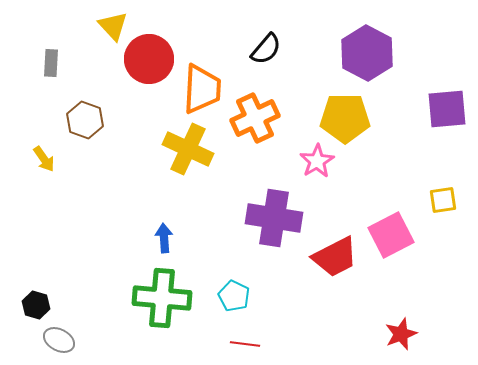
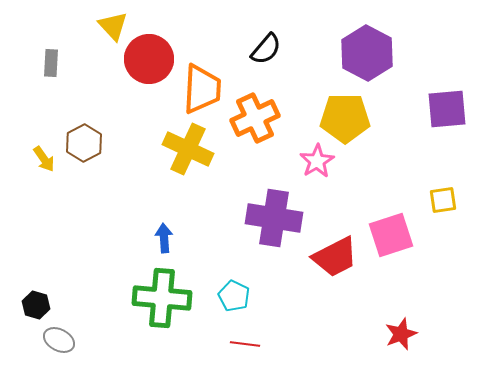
brown hexagon: moved 1 px left, 23 px down; rotated 12 degrees clockwise
pink square: rotated 9 degrees clockwise
